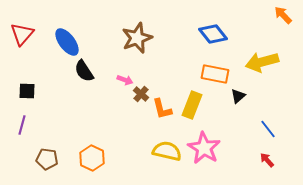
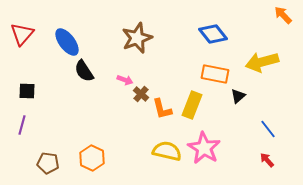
brown pentagon: moved 1 px right, 4 px down
